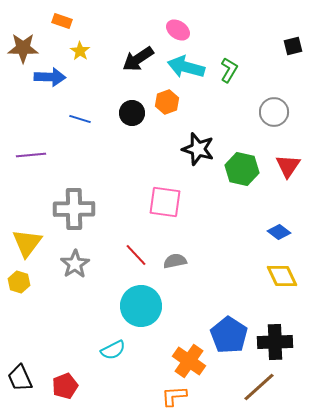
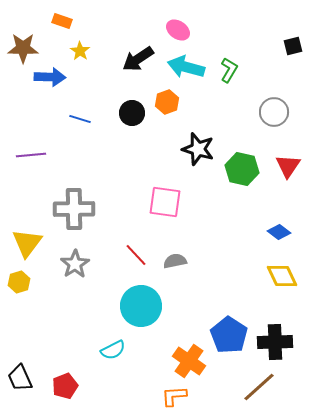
yellow hexagon: rotated 25 degrees clockwise
